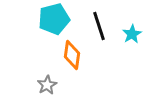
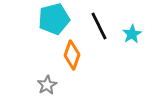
black line: rotated 8 degrees counterclockwise
orange diamond: rotated 12 degrees clockwise
